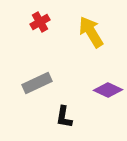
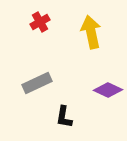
yellow arrow: rotated 20 degrees clockwise
